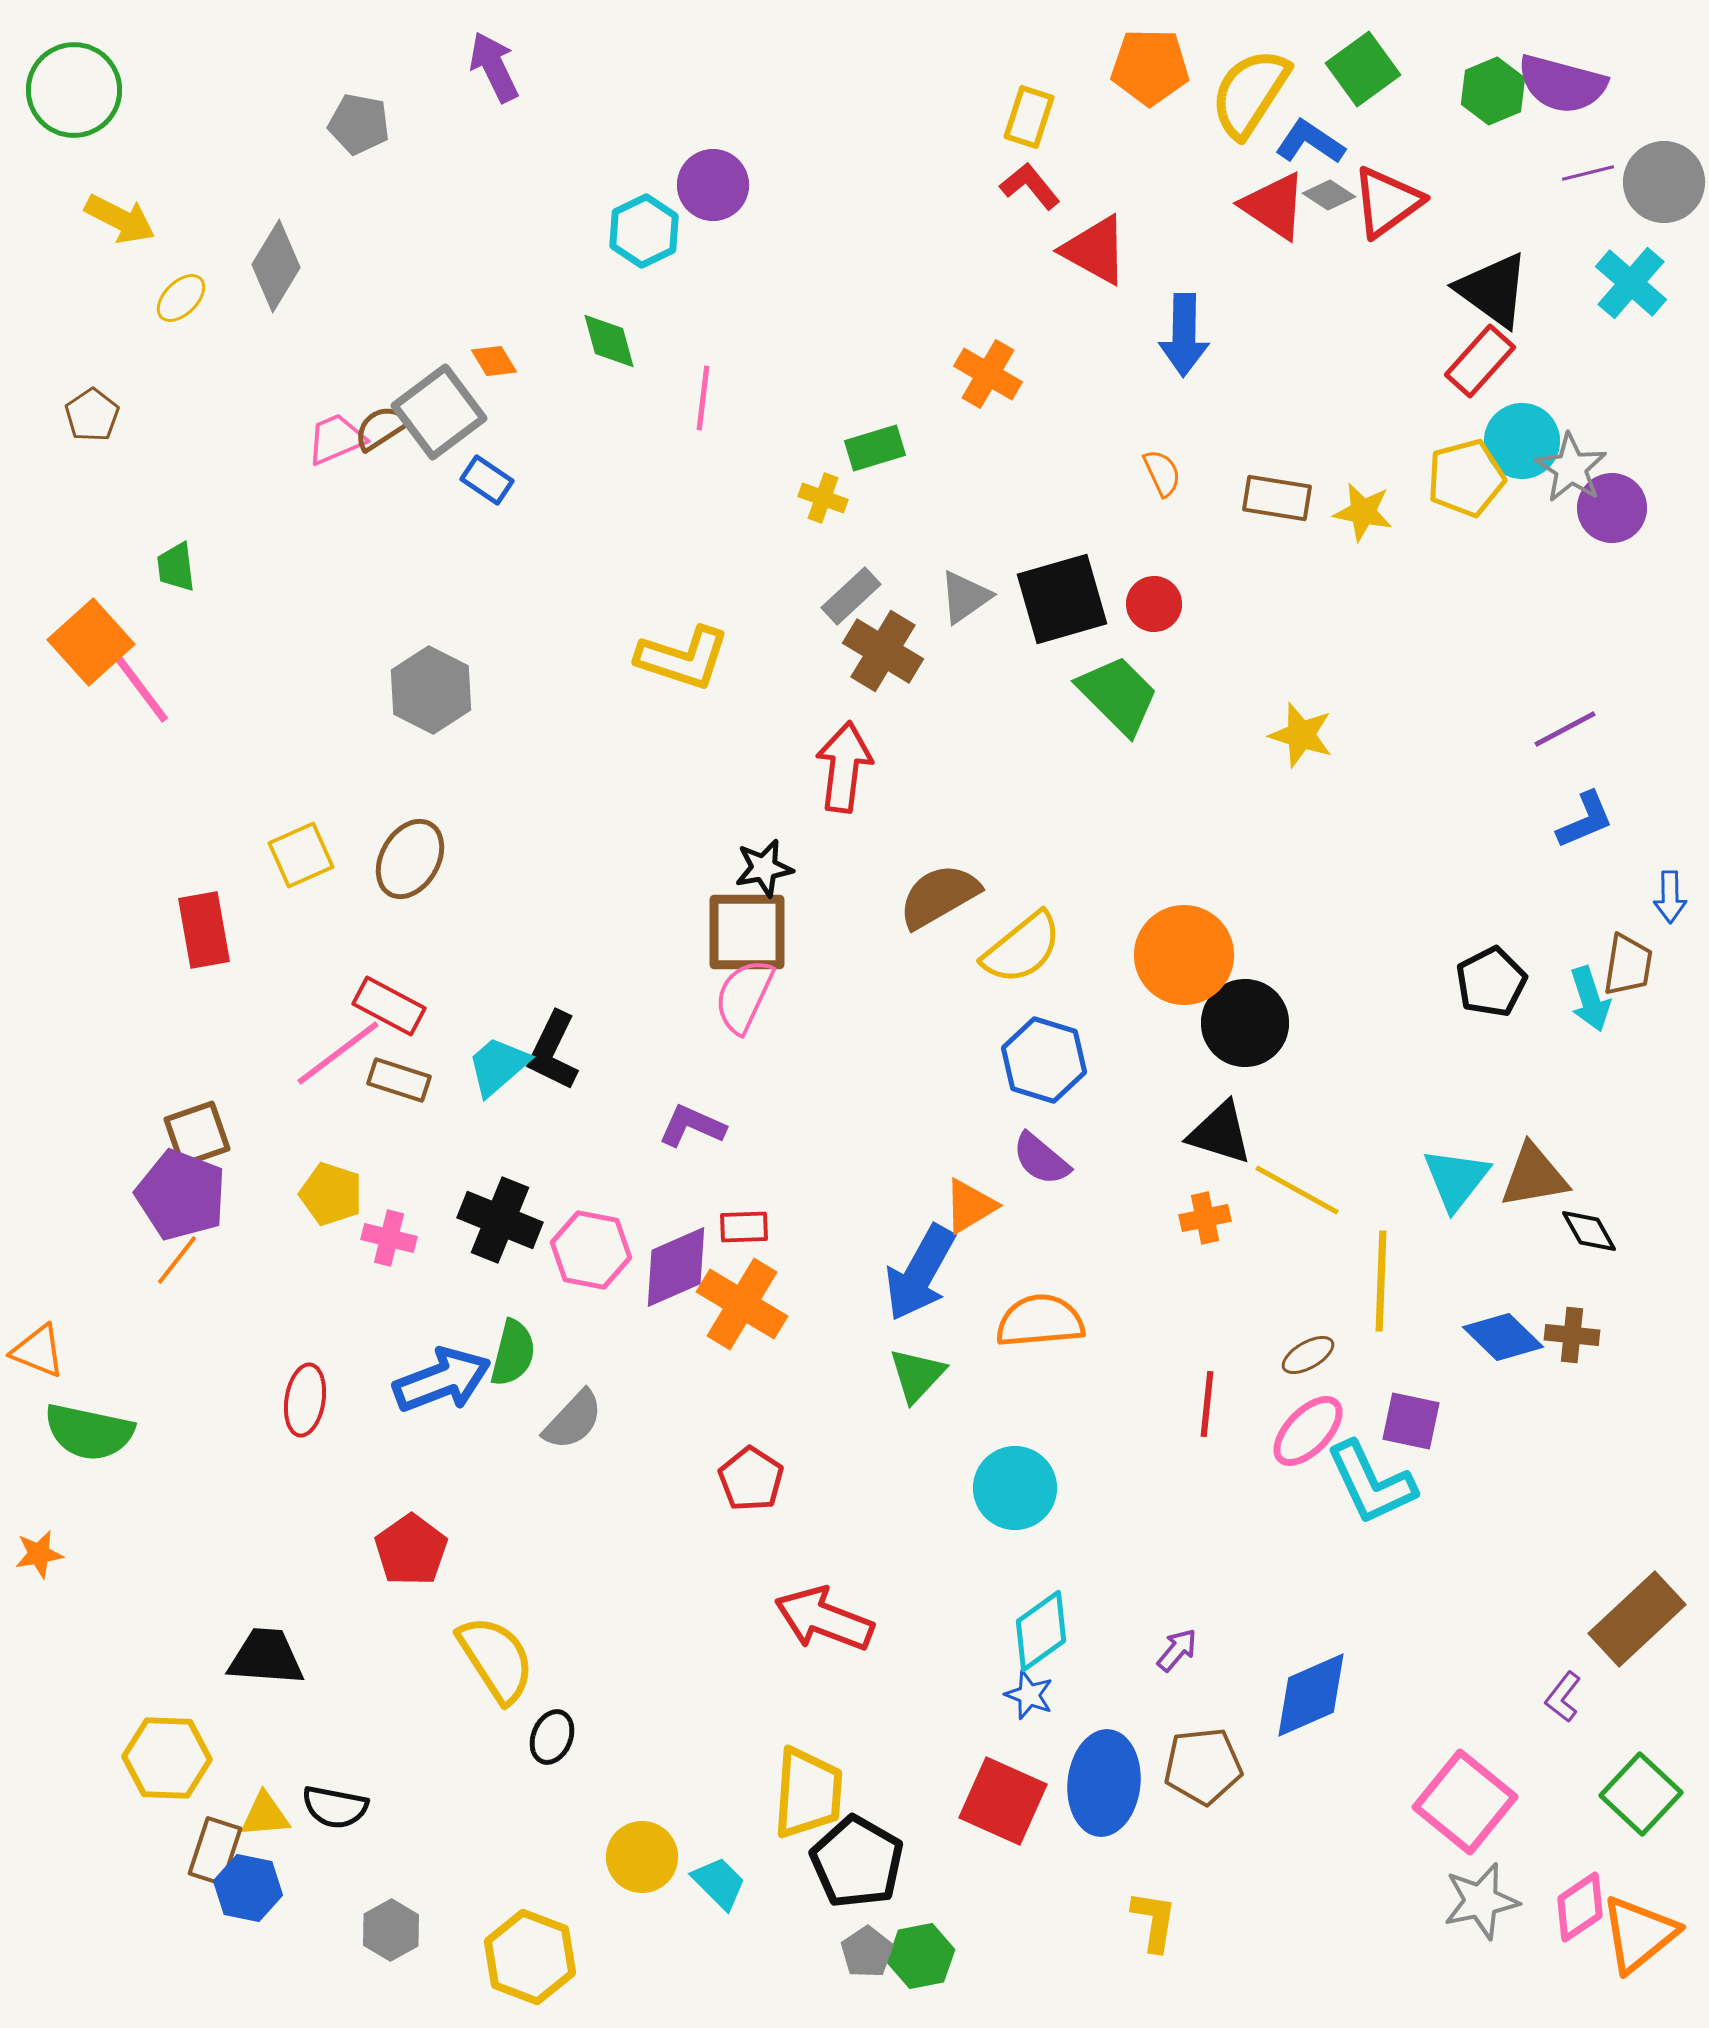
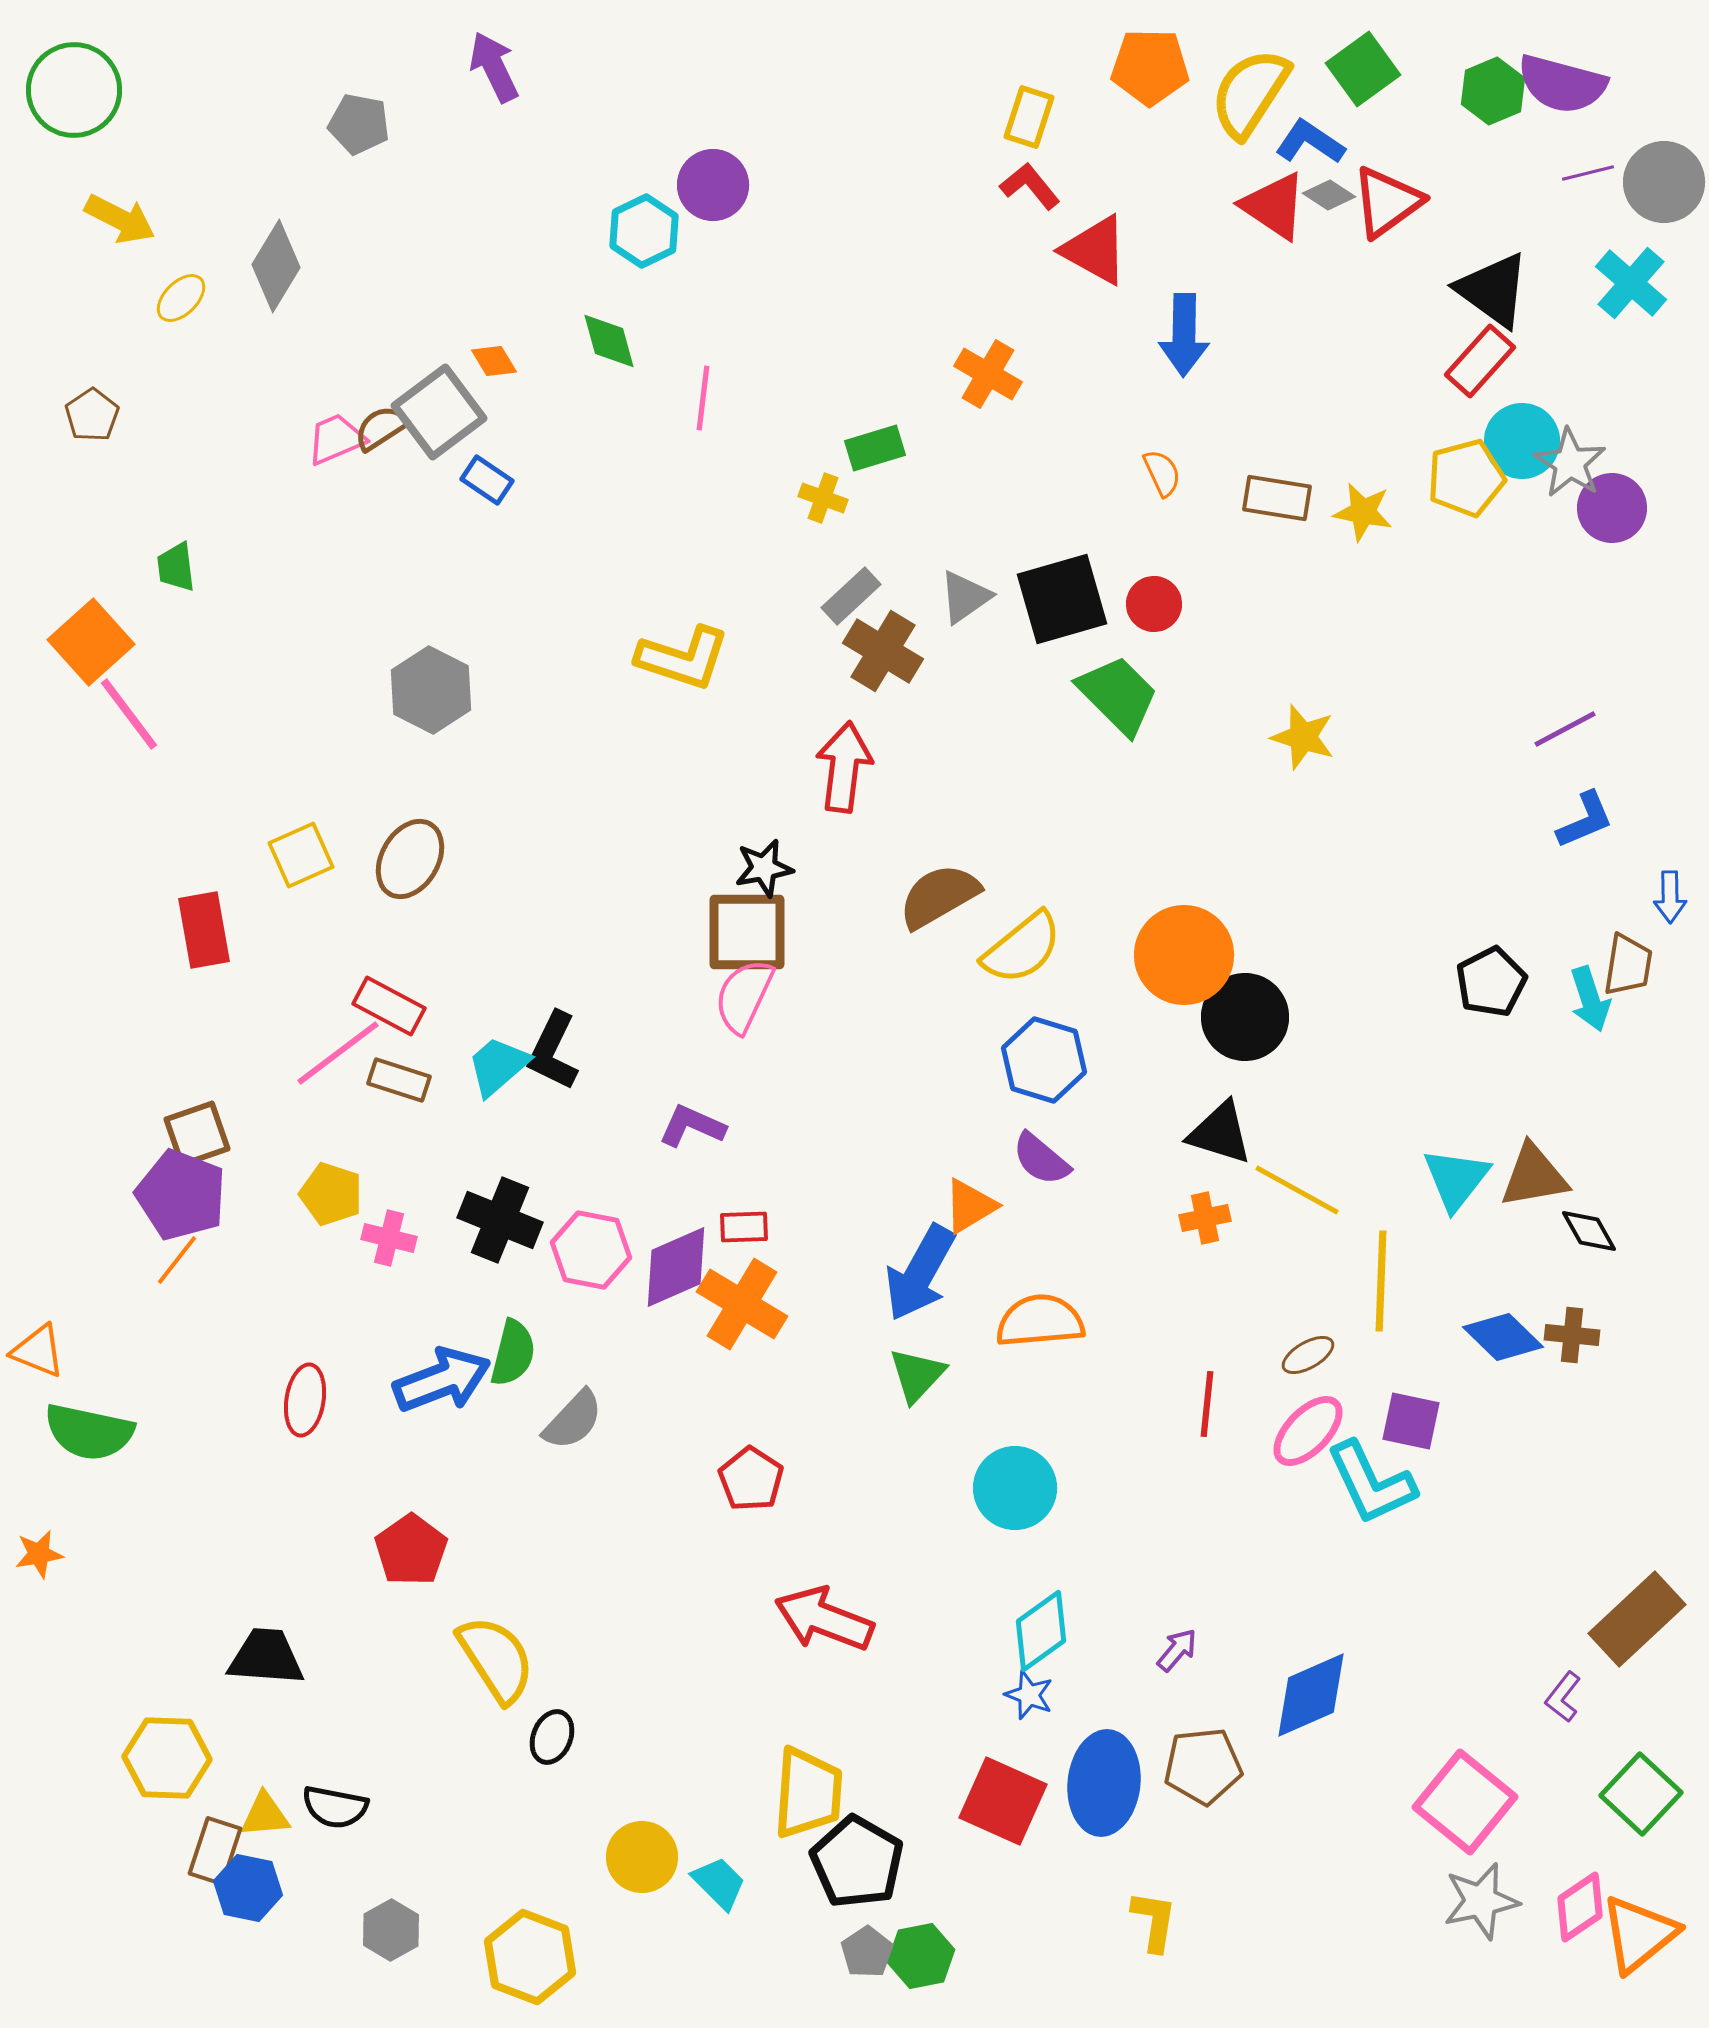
gray star at (1571, 468): moved 1 px left, 5 px up
pink line at (140, 687): moved 11 px left, 27 px down
yellow star at (1301, 735): moved 2 px right, 2 px down
black circle at (1245, 1023): moved 6 px up
